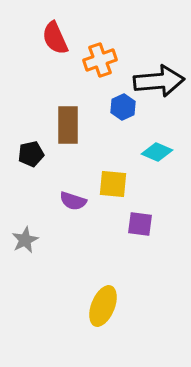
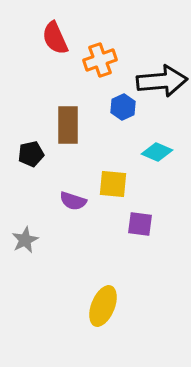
black arrow: moved 3 px right
